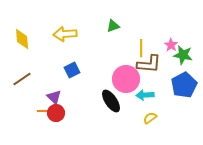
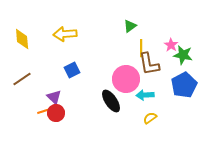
green triangle: moved 17 px right; rotated 16 degrees counterclockwise
brown L-shape: rotated 75 degrees clockwise
orange line: rotated 16 degrees counterclockwise
